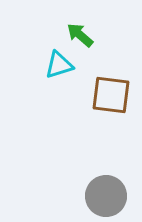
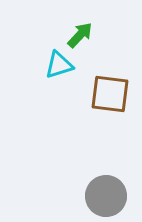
green arrow: rotated 92 degrees clockwise
brown square: moved 1 px left, 1 px up
